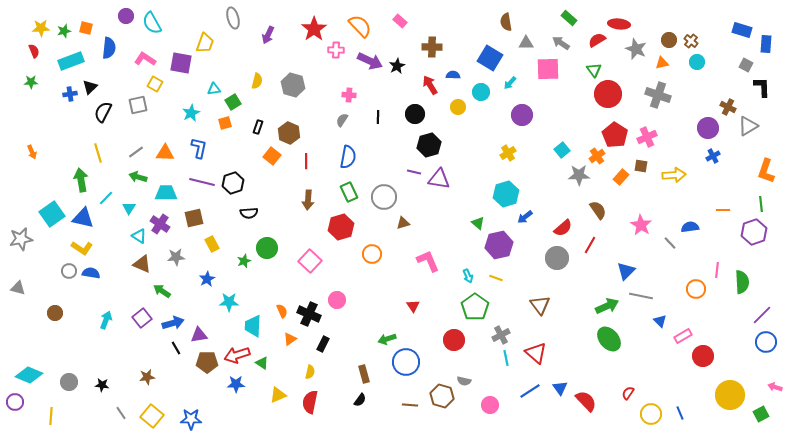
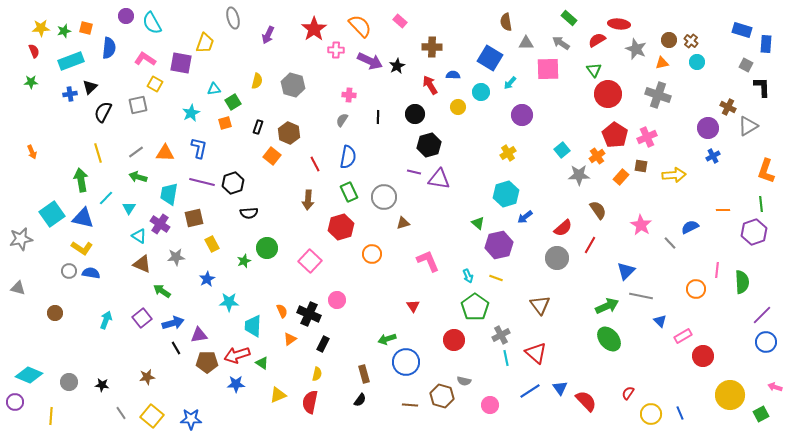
red line at (306, 161): moved 9 px right, 3 px down; rotated 28 degrees counterclockwise
cyan trapezoid at (166, 193): moved 3 px right, 1 px down; rotated 80 degrees counterclockwise
blue semicircle at (690, 227): rotated 18 degrees counterclockwise
yellow semicircle at (310, 372): moved 7 px right, 2 px down
